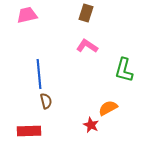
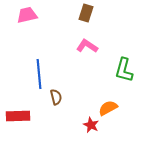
brown semicircle: moved 10 px right, 4 px up
red rectangle: moved 11 px left, 15 px up
